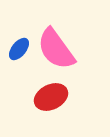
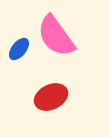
pink semicircle: moved 13 px up
